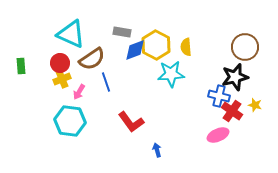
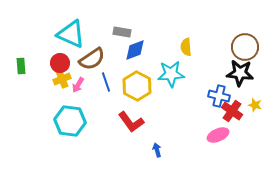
yellow hexagon: moved 19 px left, 41 px down
black star: moved 5 px right, 4 px up; rotated 20 degrees clockwise
pink arrow: moved 1 px left, 7 px up
